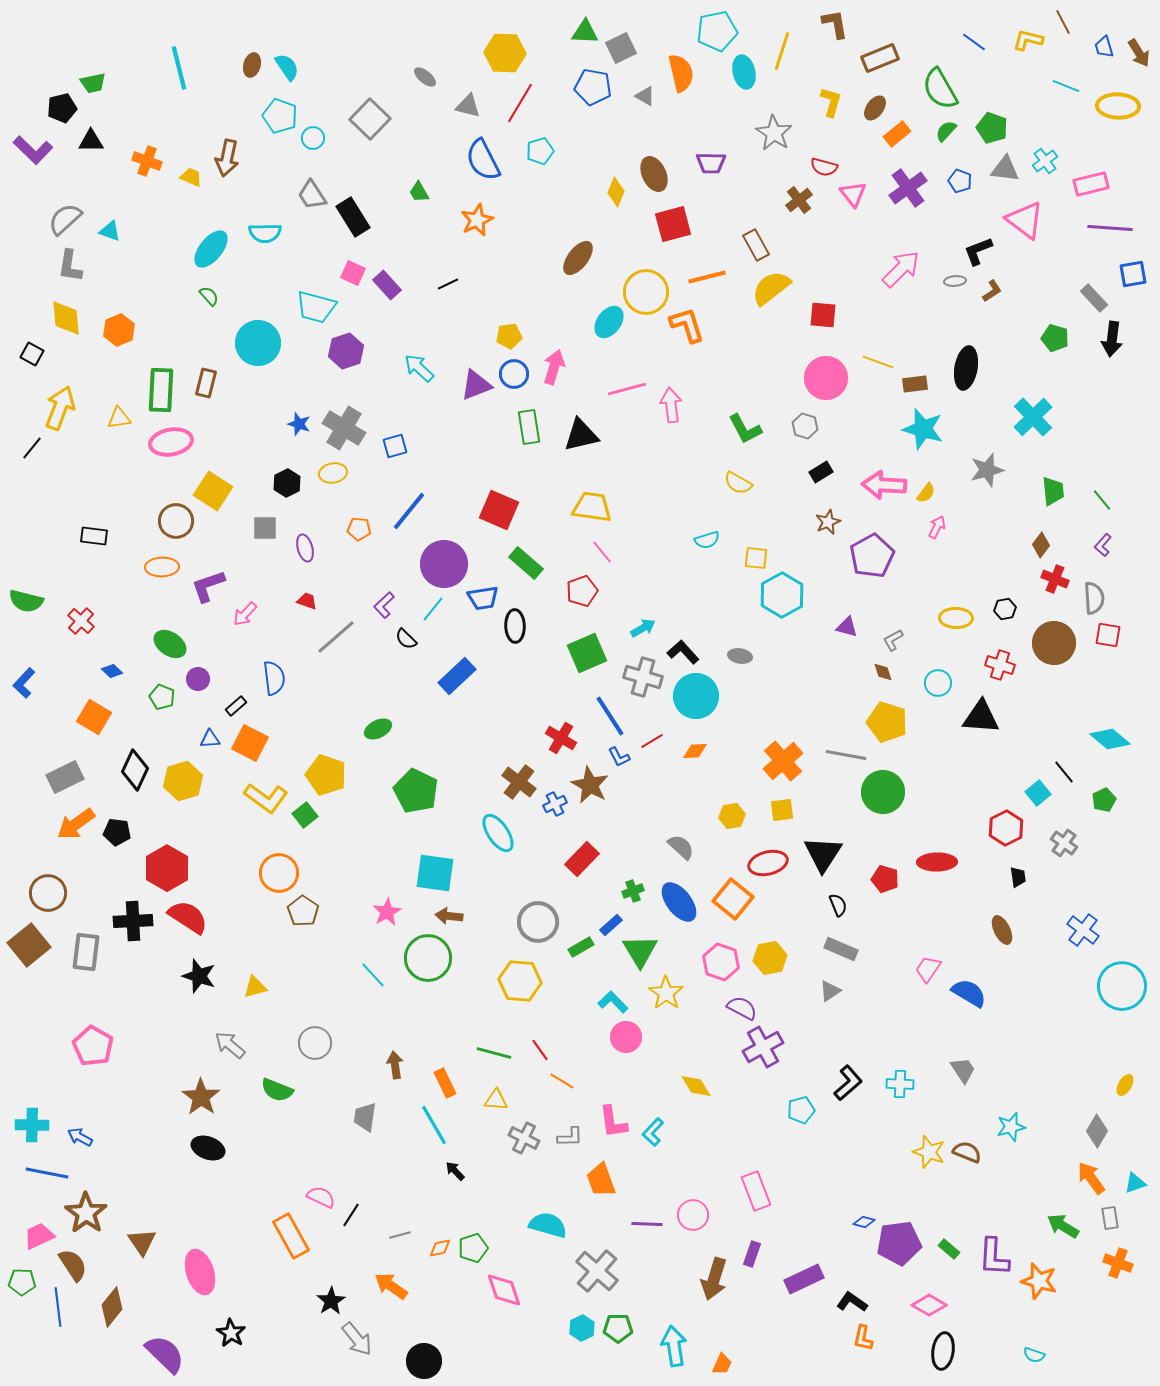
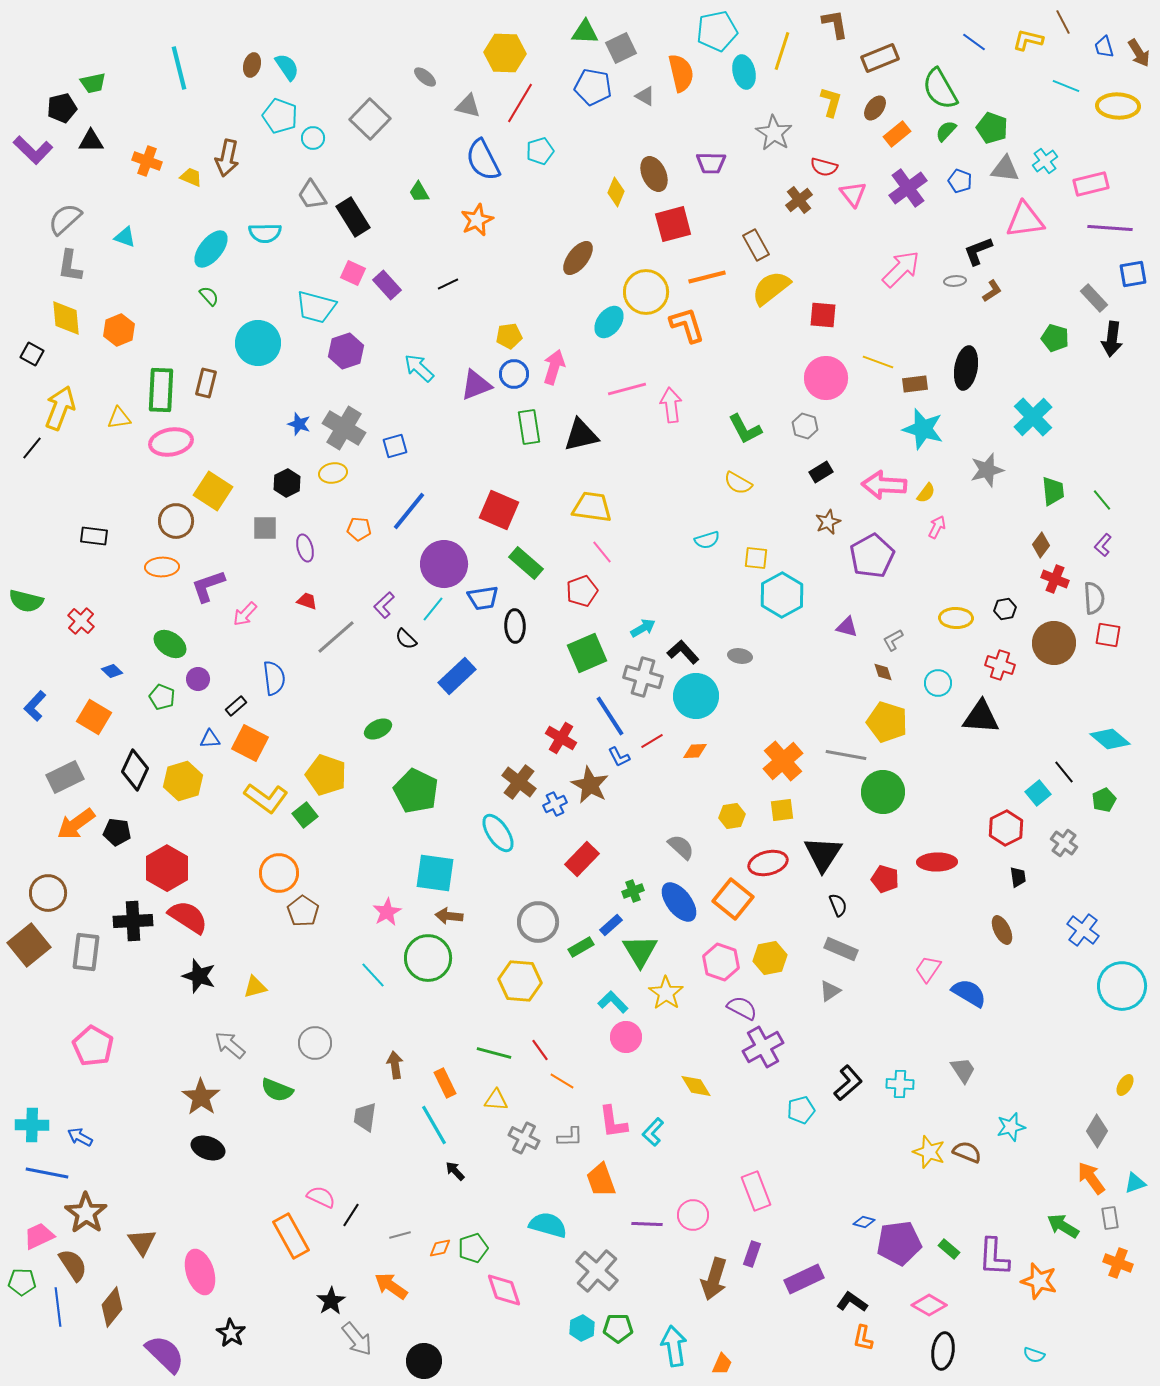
pink triangle at (1025, 220): rotated 45 degrees counterclockwise
cyan triangle at (110, 231): moved 15 px right, 6 px down
blue L-shape at (24, 683): moved 11 px right, 23 px down
